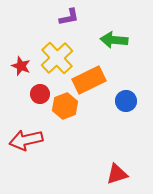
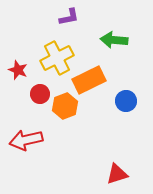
yellow cross: rotated 16 degrees clockwise
red star: moved 3 px left, 4 px down
